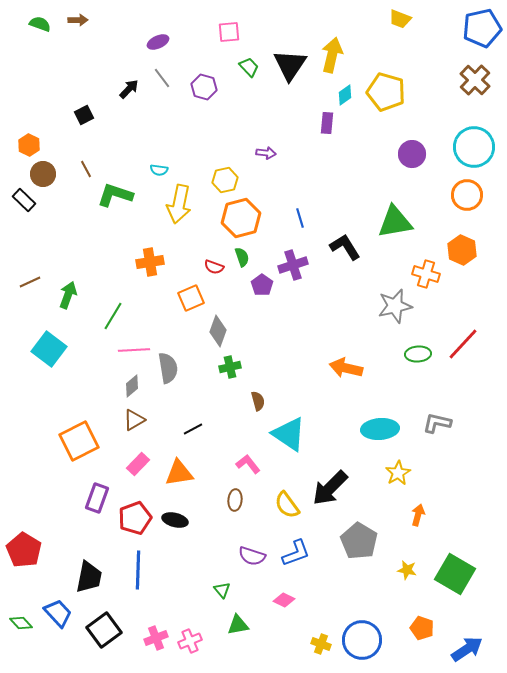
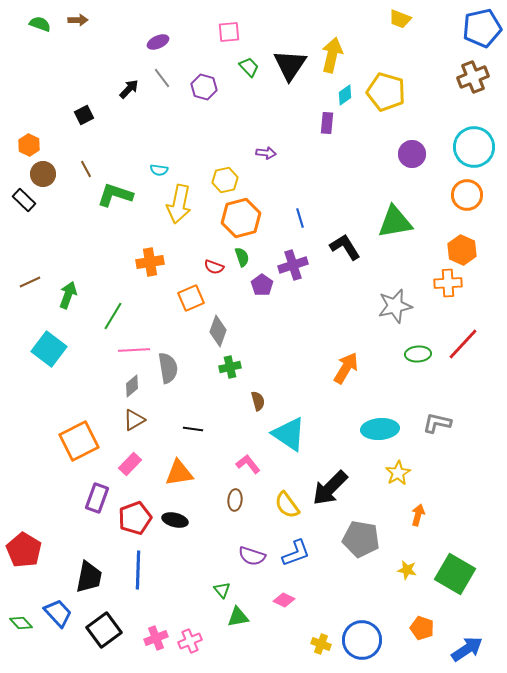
brown cross at (475, 80): moved 2 px left, 3 px up; rotated 24 degrees clockwise
orange cross at (426, 274): moved 22 px right, 9 px down; rotated 20 degrees counterclockwise
orange arrow at (346, 368): rotated 108 degrees clockwise
black line at (193, 429): rotated 36 degrees clockwise
pink rectangle at (138, 464): moved 8 px left
gray pentagon at (359, 541): moved 2 px right, 2 px up; rotated 21 degrees counterclockwise
green triangle at (238, 625): moved 8 px up
